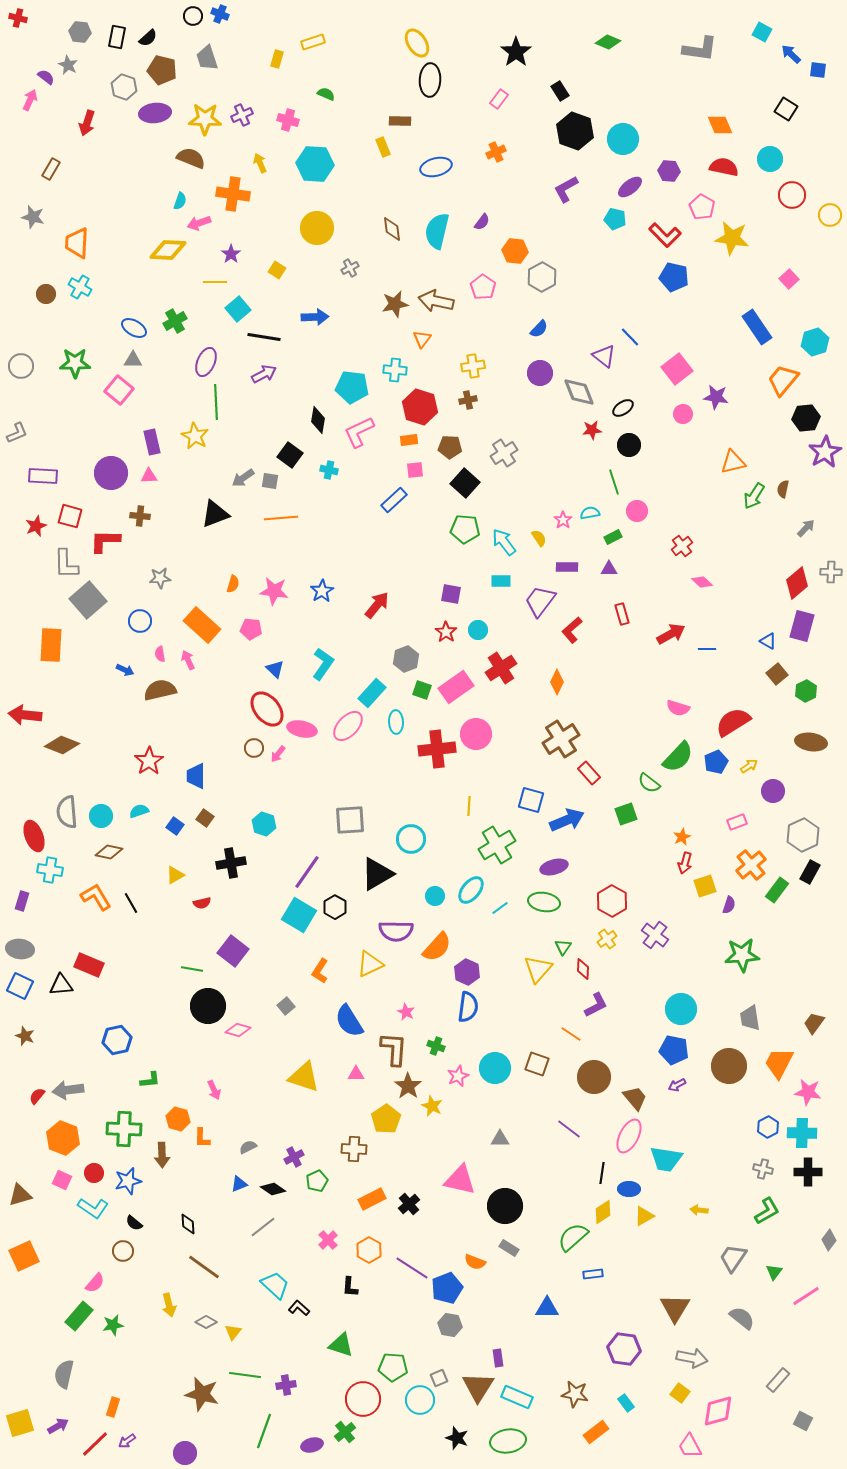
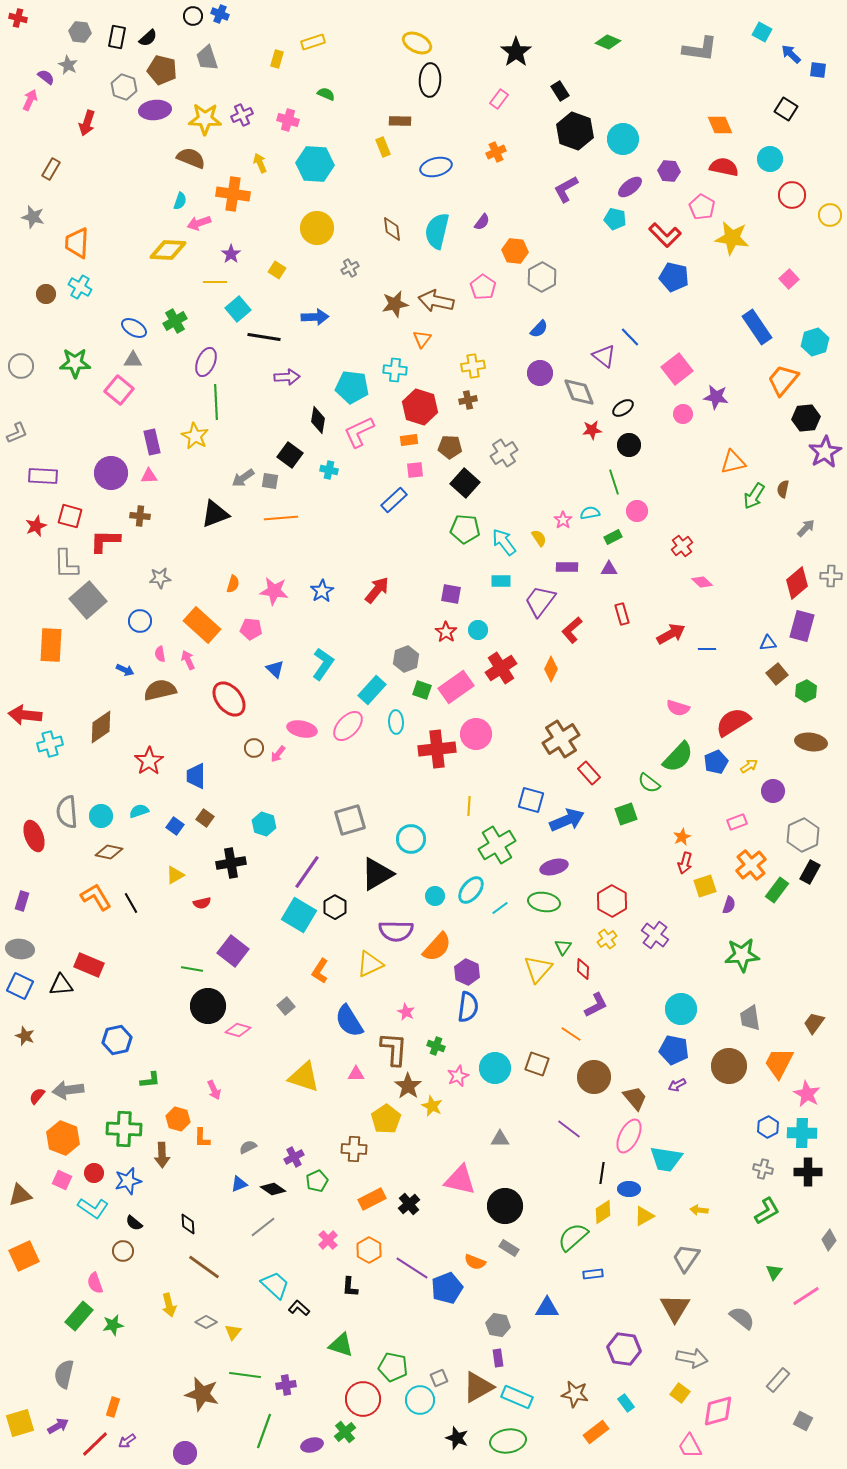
yellow ellipse at (417, 43): rotated 32 degrees counterclockwise
purple ellipse at (155, 113): moved 3 px up
purple arrow at (264, 374): moved 23 px right, 3 px down; rotated 25 degrees clockwise
gray cross at (831, 572): moved 4 px down
red arrow at (377, 605): moved 15 px up
blue triangle at (768, 641): moved 2 px down; rotated 36 degrees counterclockwise
orange diamond at (557, 682): moved 6 px left, 13 px up
cyan rectangle at (372, 693): moved 3 px up
red ellipse at (267, 709): moved 38 px left, 10 px up
brown diamond at (62, 745): moved 39 px right, 18 px up; rotated 56 degrees counterclockwise
gray square at (350, 820): rotated 12 degrees counterclockwise
cyan cross at (50, 870): moved 126 px up; rotated 25 degrees counterclockwise
pink star at (808, 1092): moved 1 px left, 2 px down; rotated 20 degrees clockwise
gray trapezoid at (733, 1258): moved 47 px left
pink semicircle at (95, 1283): rotated 120 degrees clockwise
gray hexagon at (450, 1325): moved 48 px right
green pentagon at (393, 1367): rotated 8 degrees clockwise
brown triangle at (478, 1387): rotated 28 degrees clockwise
